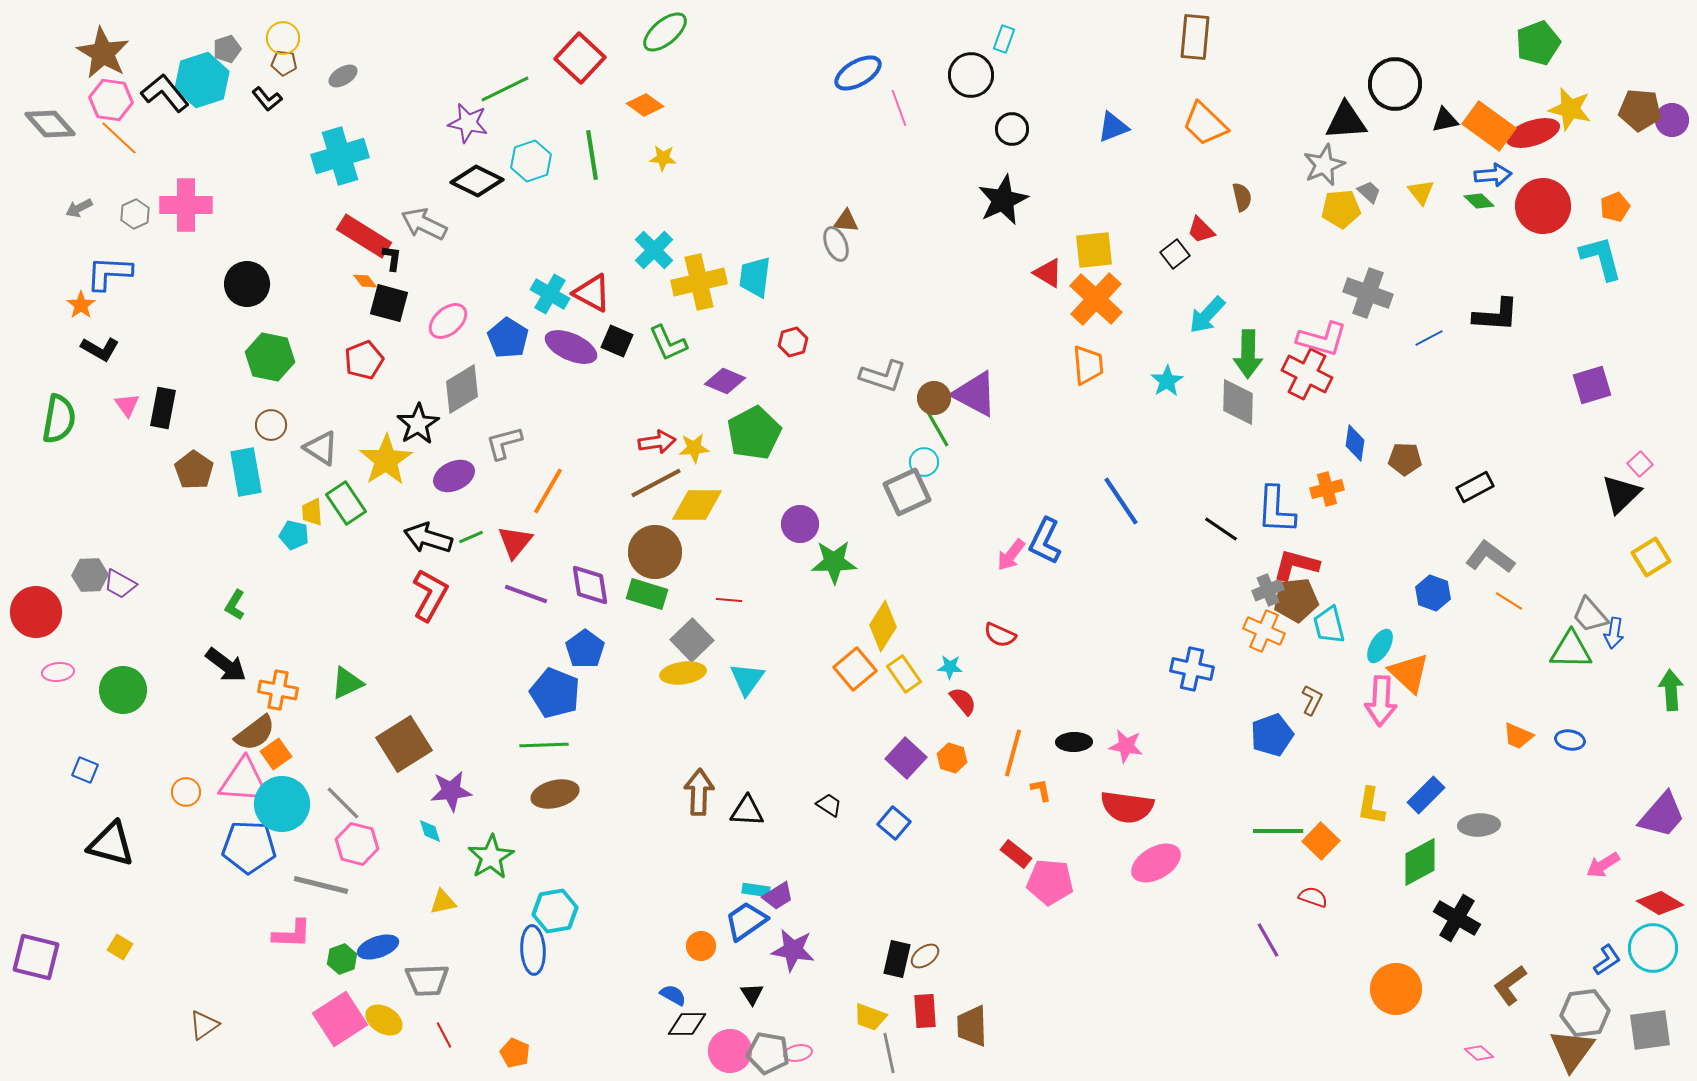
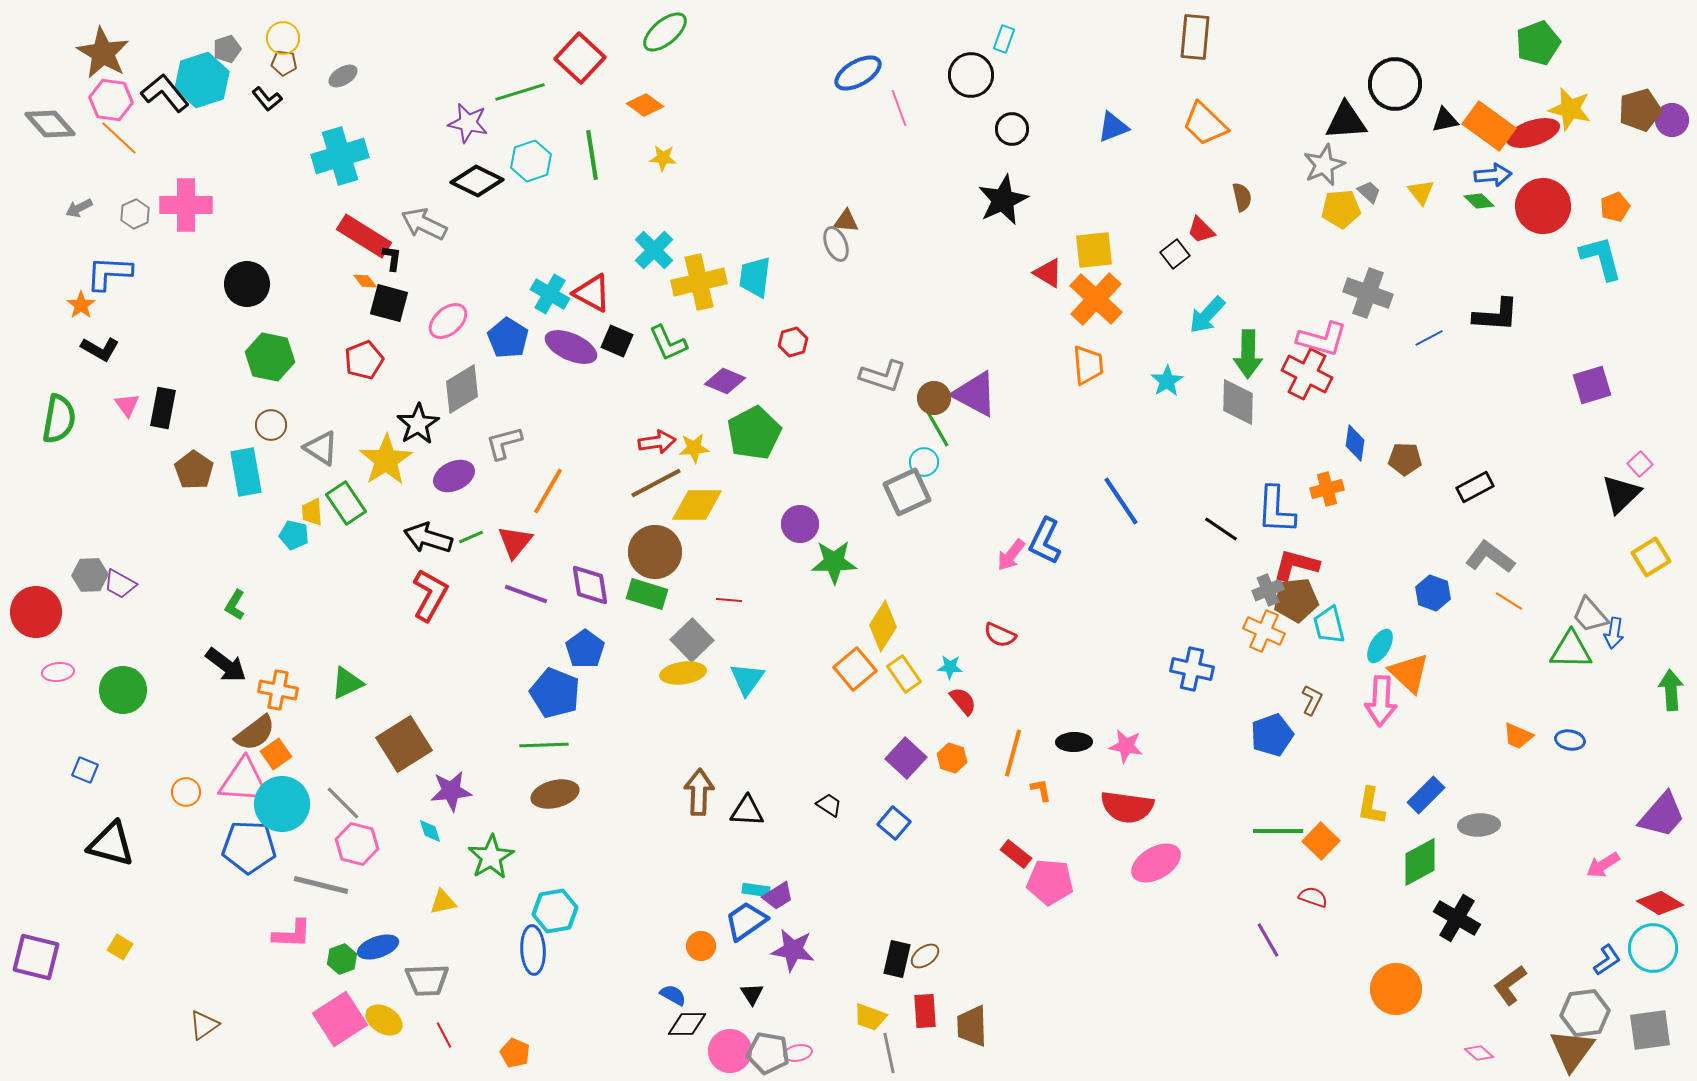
green line at (505, 89): moved 15 px right, 3 px down; rotated 9 degrees clockwise
brown pentagon at (1640, 110): rotated 21 degrees counterclockwise
